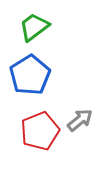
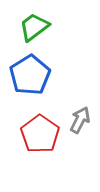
gray arrow: rotated 24 degrees counterclockwise
red pentagon: moved 3 px down; rotated 15 degrees counterclockwise
